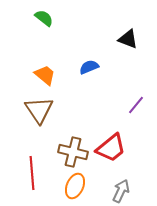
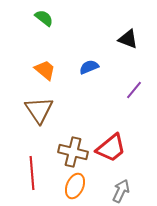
orange trapezoid: moved 5 px up
purple line: moved 2 px left, 15 px up
